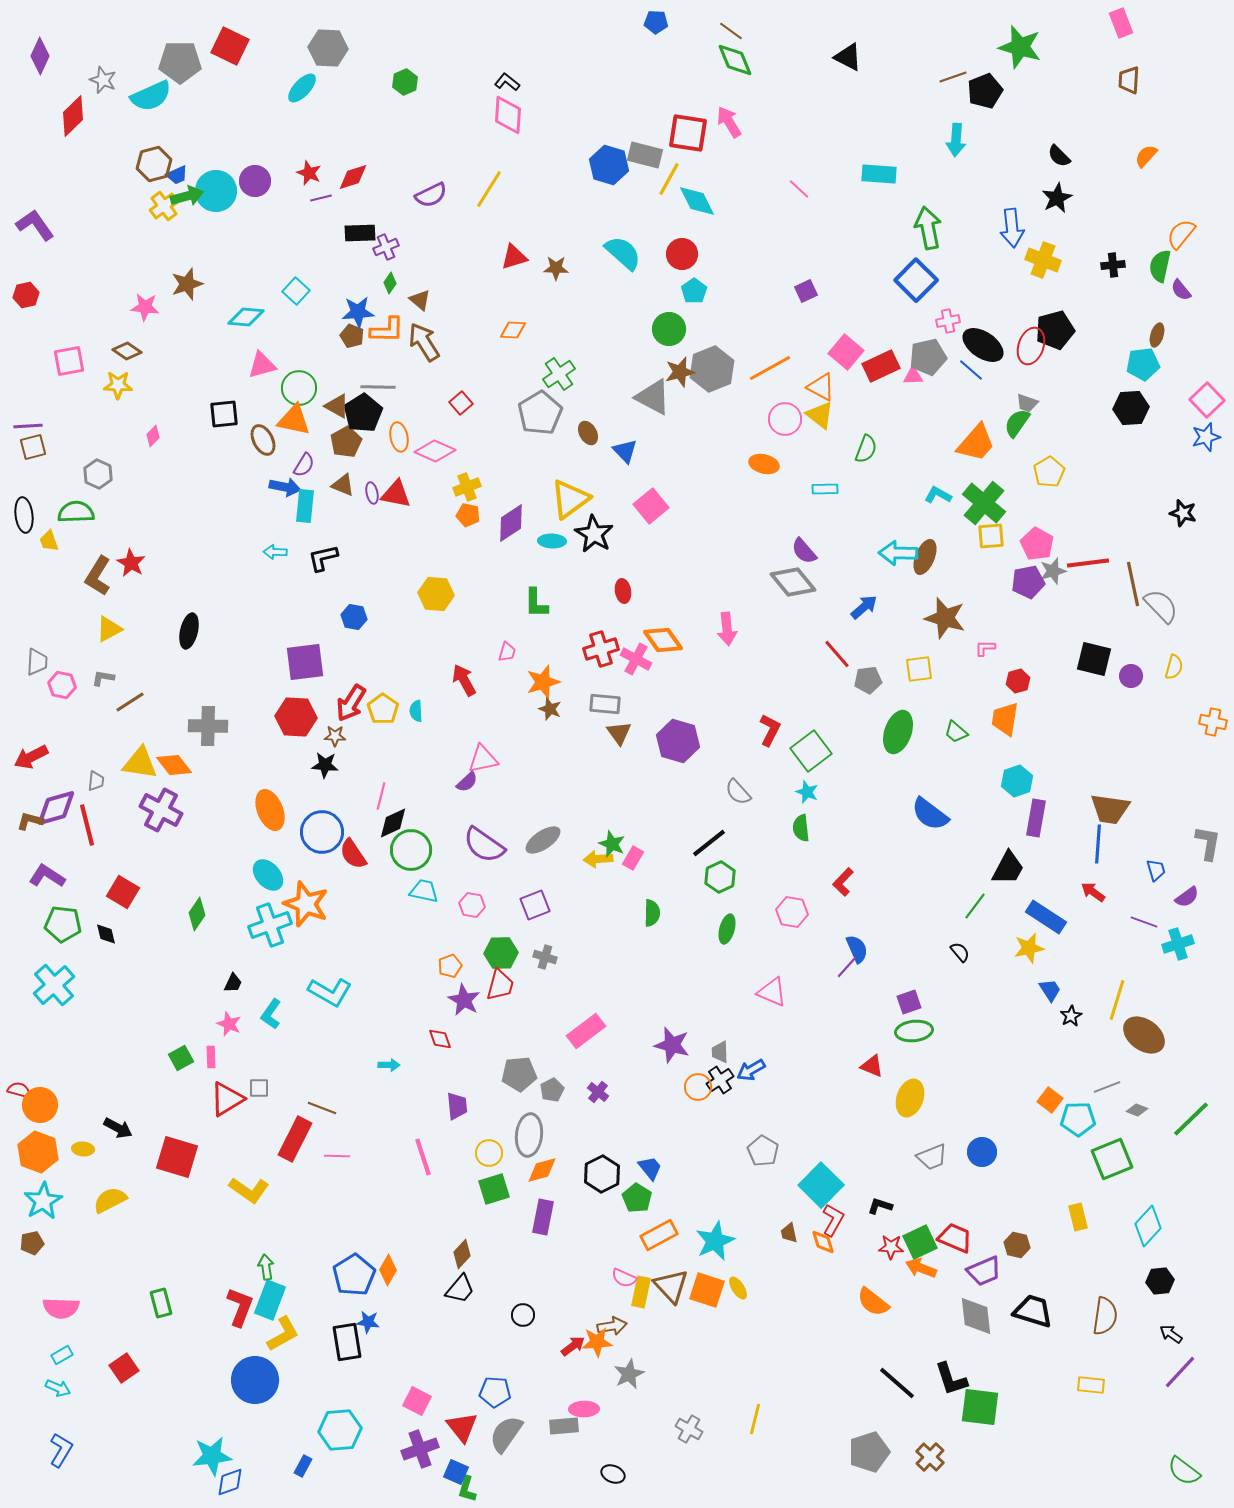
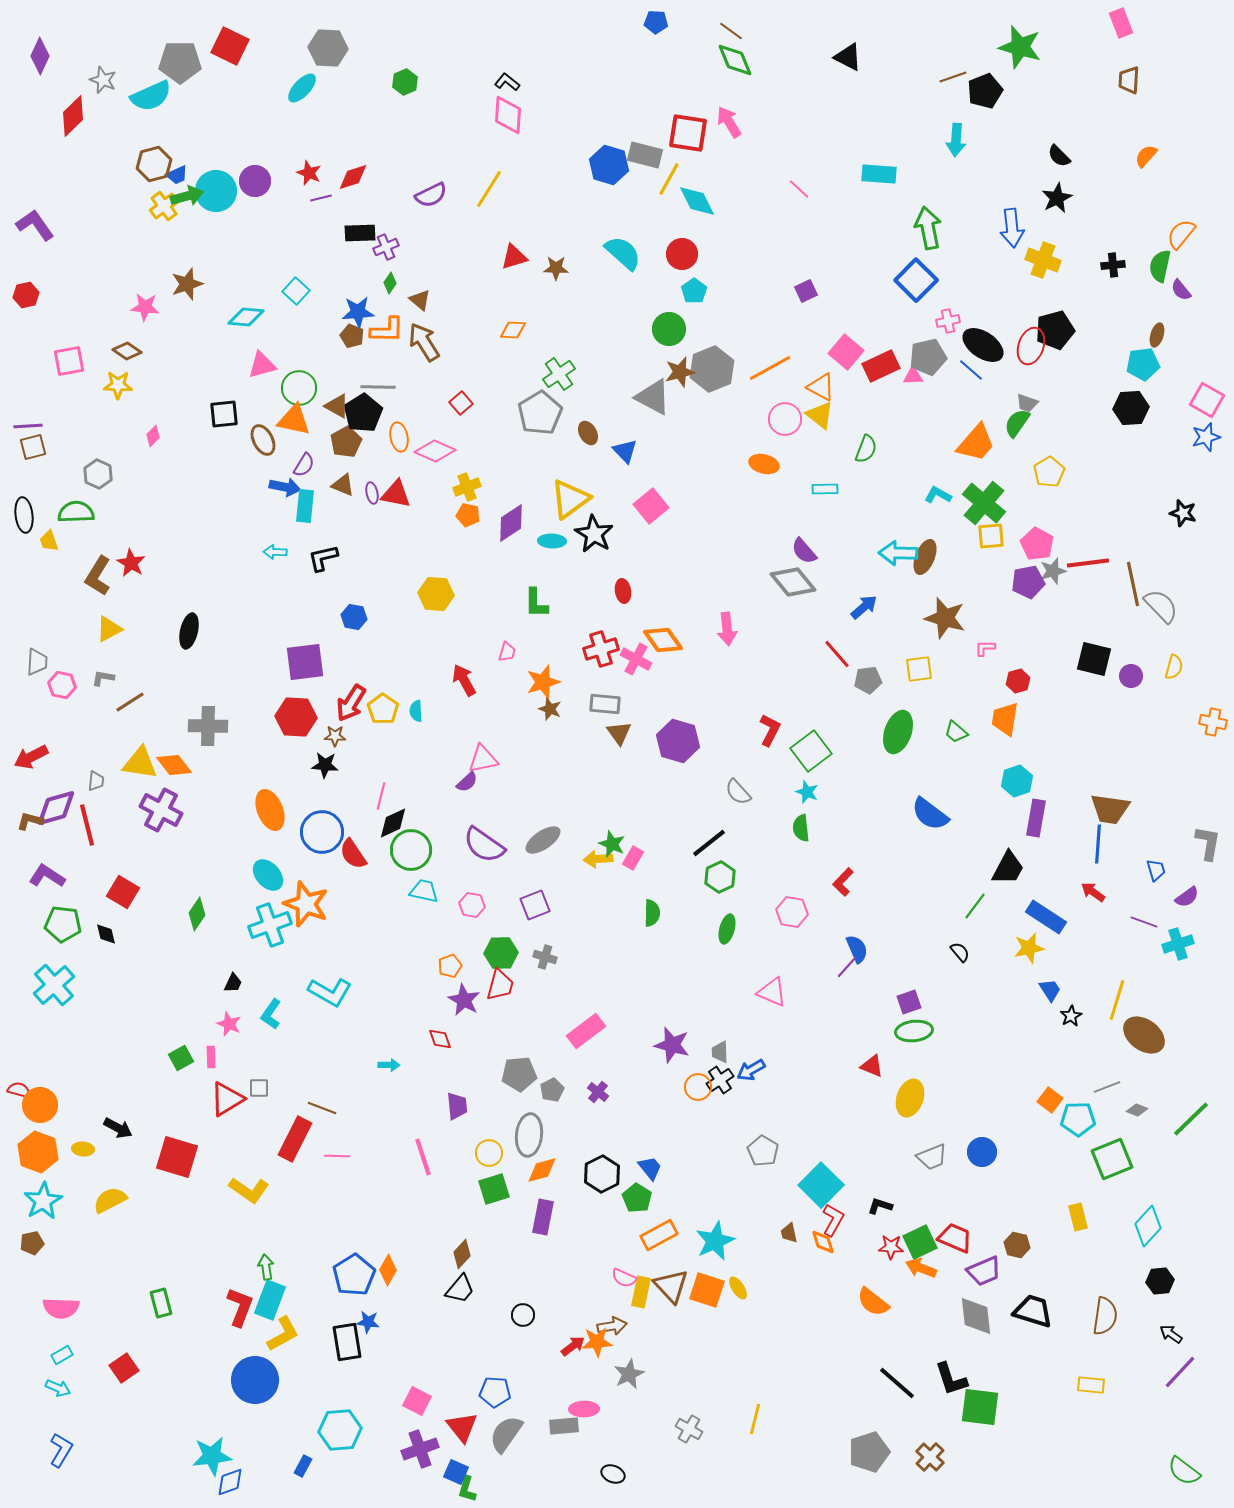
pink square at (1207, 400): rotated 16 degrees counterclockwise
